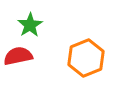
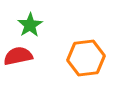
orange hexagon: rotated 15 degrees clockwise
